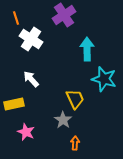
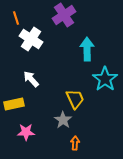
cyan star: moved 1 px right; rotated 20 degrees clockwise
pink star: rotated 24 degrees counterclockwise
